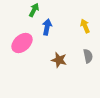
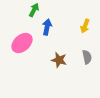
yellow arrow: rotated 136 degrees counterclockwise
gray semicircle: moved 1 px left, 1 px down
